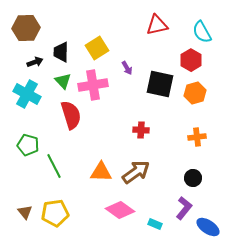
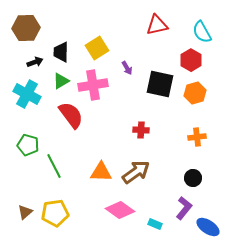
green triangle: moved 2 px left; rotated 42 degrees clockwise
red semicircle: rotated 20 degrees counterclockwise
brown triangle: rotated 28 degrees clockwise
